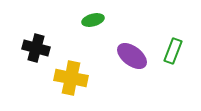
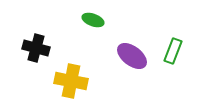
green ellipse: rotated 35 degrees clockwise
yellow cross: moved 3 px down
